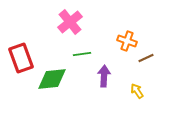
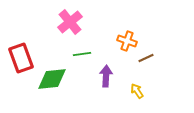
purple arrow: moved 2 px right
